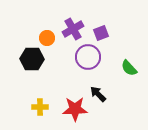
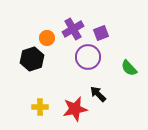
black hexagon: rotated 20 degrees counterclockwise
red star: rotated 10 degrees counterclockwise
